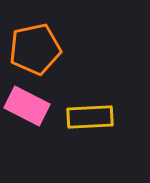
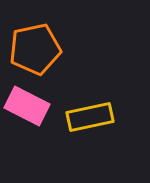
yellow rectangle: rotated 9 degrees counterclockwise
